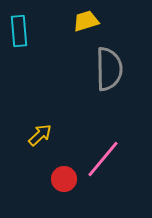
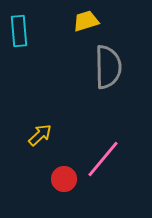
gray semicircle: moved 1 px left, 2 px up
